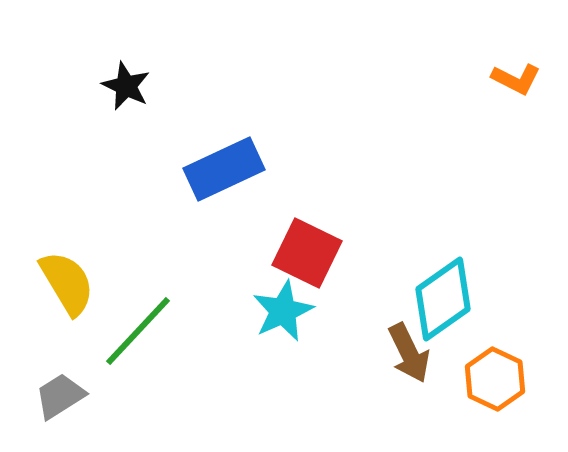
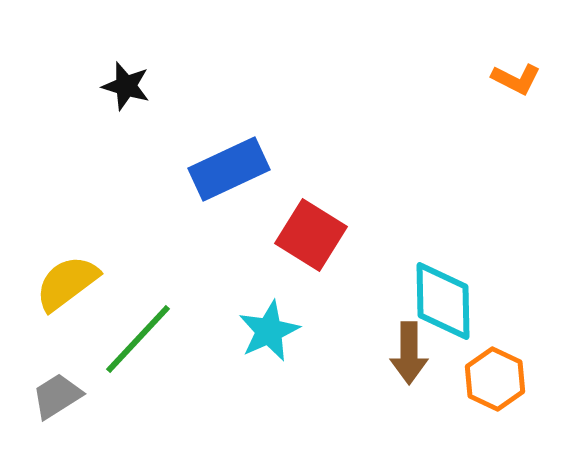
black star: rotated 9 degrees counterclockwise
blue rectangle: moved 5 px right
red square: moved 4 px right, 18 px up; rotated 6 degrees clockwise
yellow semicircle: rotated 96 degrees counterclockwise
cyan diamond: moved 2 px down; rotated 56 degrees counterclockwise
cyan star: moved 14 px left, 20 px down
green line: moved 8 px down
brown arrow: rotated 26 degrees clockwise
gray trapezoid: moved 3 px left
